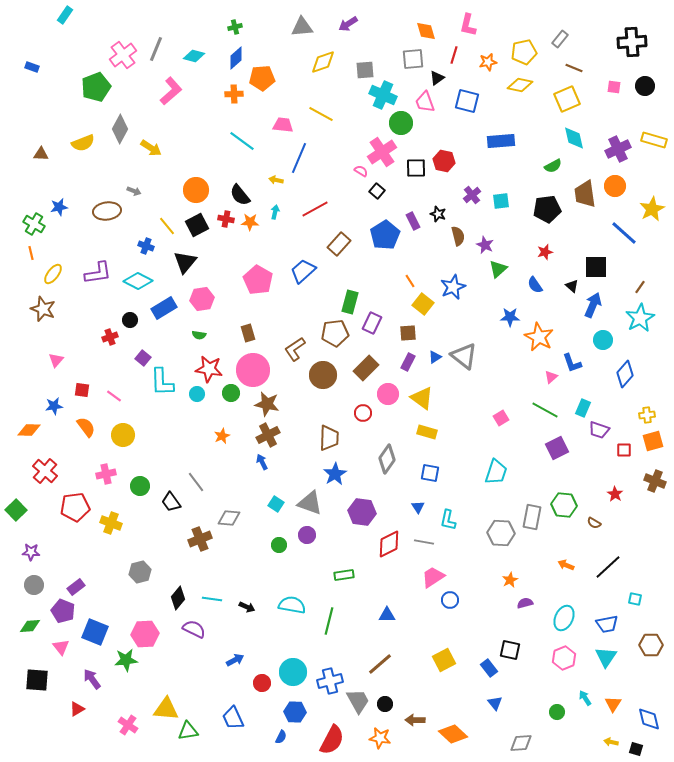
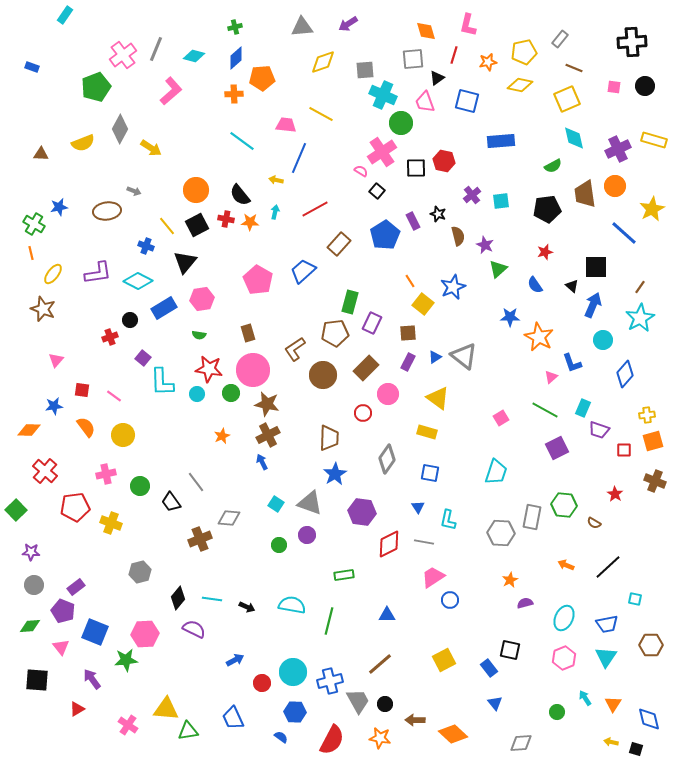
pink trapezoid at (283, 125): moved 3 px right
yellow triangle at (422, 398): moved 16 px right
blue semicircle at (281, 737): rotated 80 degrees counterclockwise
